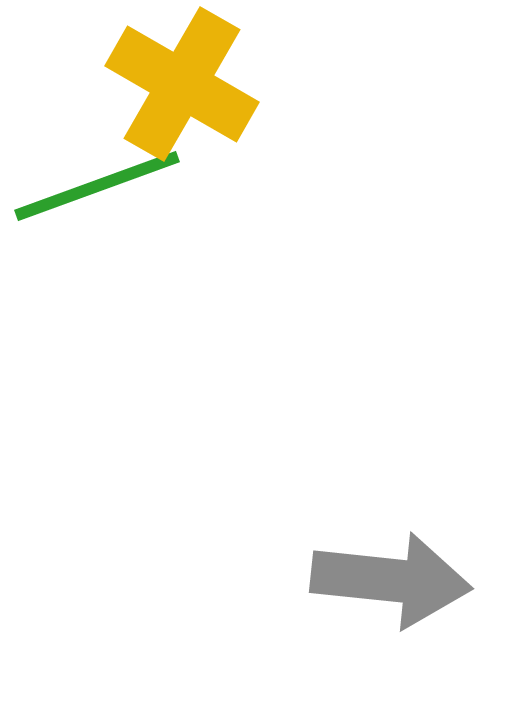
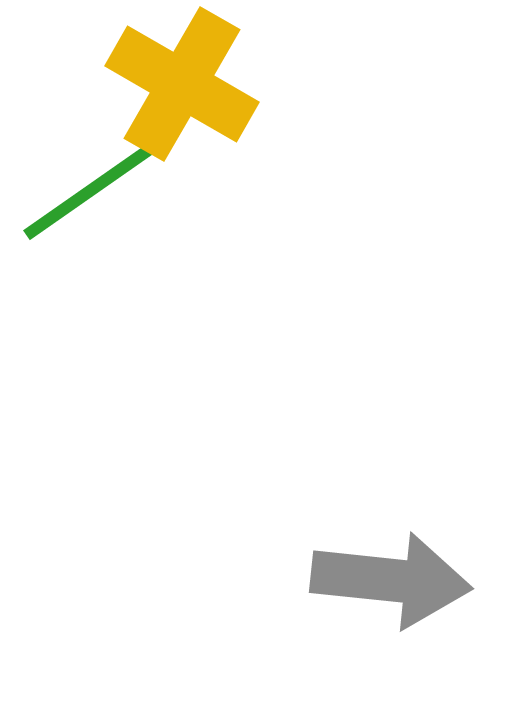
green line: rotated 15 degrees counterclockwise
